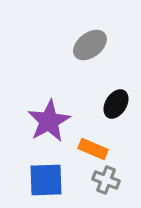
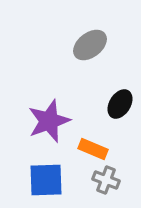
black ellipse: moved 4 px right
purple star: rotated 9 degrees clockwise
